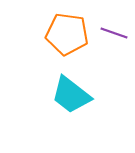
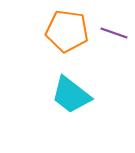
orange pentagon: moved 3 px up
